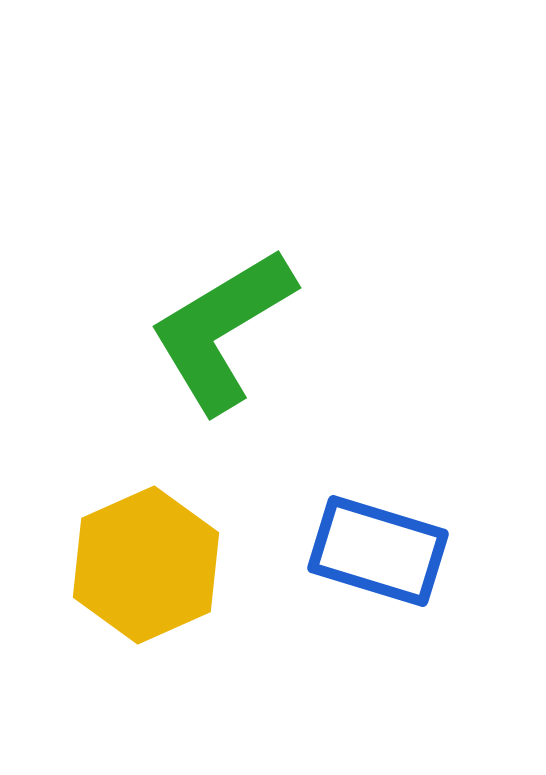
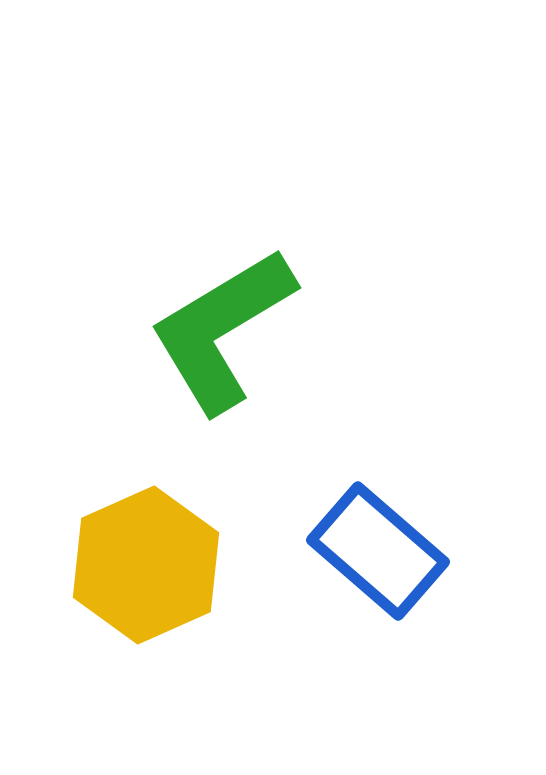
blue rectangle: rotated 24 degrees clockwise
